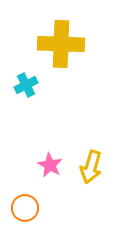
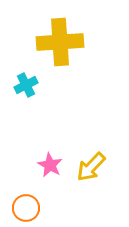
yellow cross: moved 1 px left, 2 px up; rotated 6 degrees counterclockwise
yellow arrow: rotated 28 degrees clockwise
orange circle: moved 1 px right
